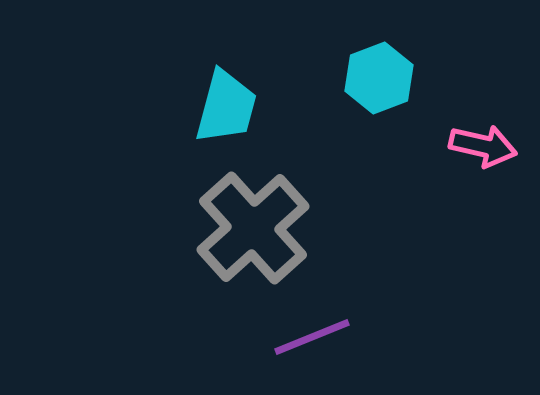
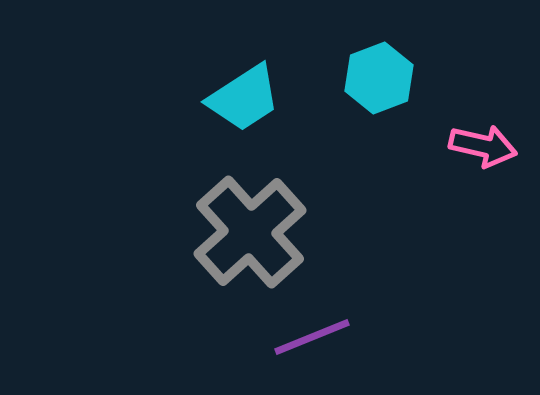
cyan trapezoid: moved 18 px right, 9 px up; rotated 42 degrees clockwise
gray cross: moved 3 px left, 4 px down
